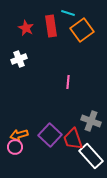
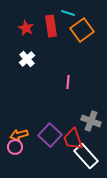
white cross: moved 8 px right; rotated 21 degrees counterclockwise
white rectangle: moved 5 px left
